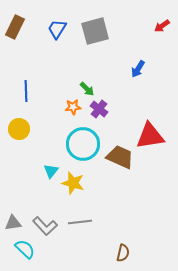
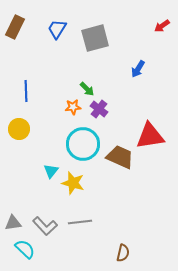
gray square: moved 7 px down
